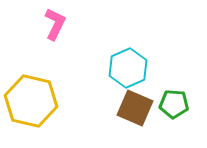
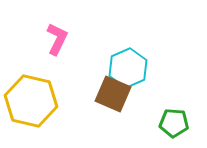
pink L-shape: moved 2 px right, 15 px down
green pentagon: moved 19 px down
brown square: moved 22 px left, 14 px up
